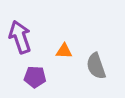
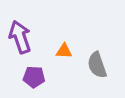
gray semicircle: moved 1 px right, 1 px up
purple pentagon: moved 1 px left
